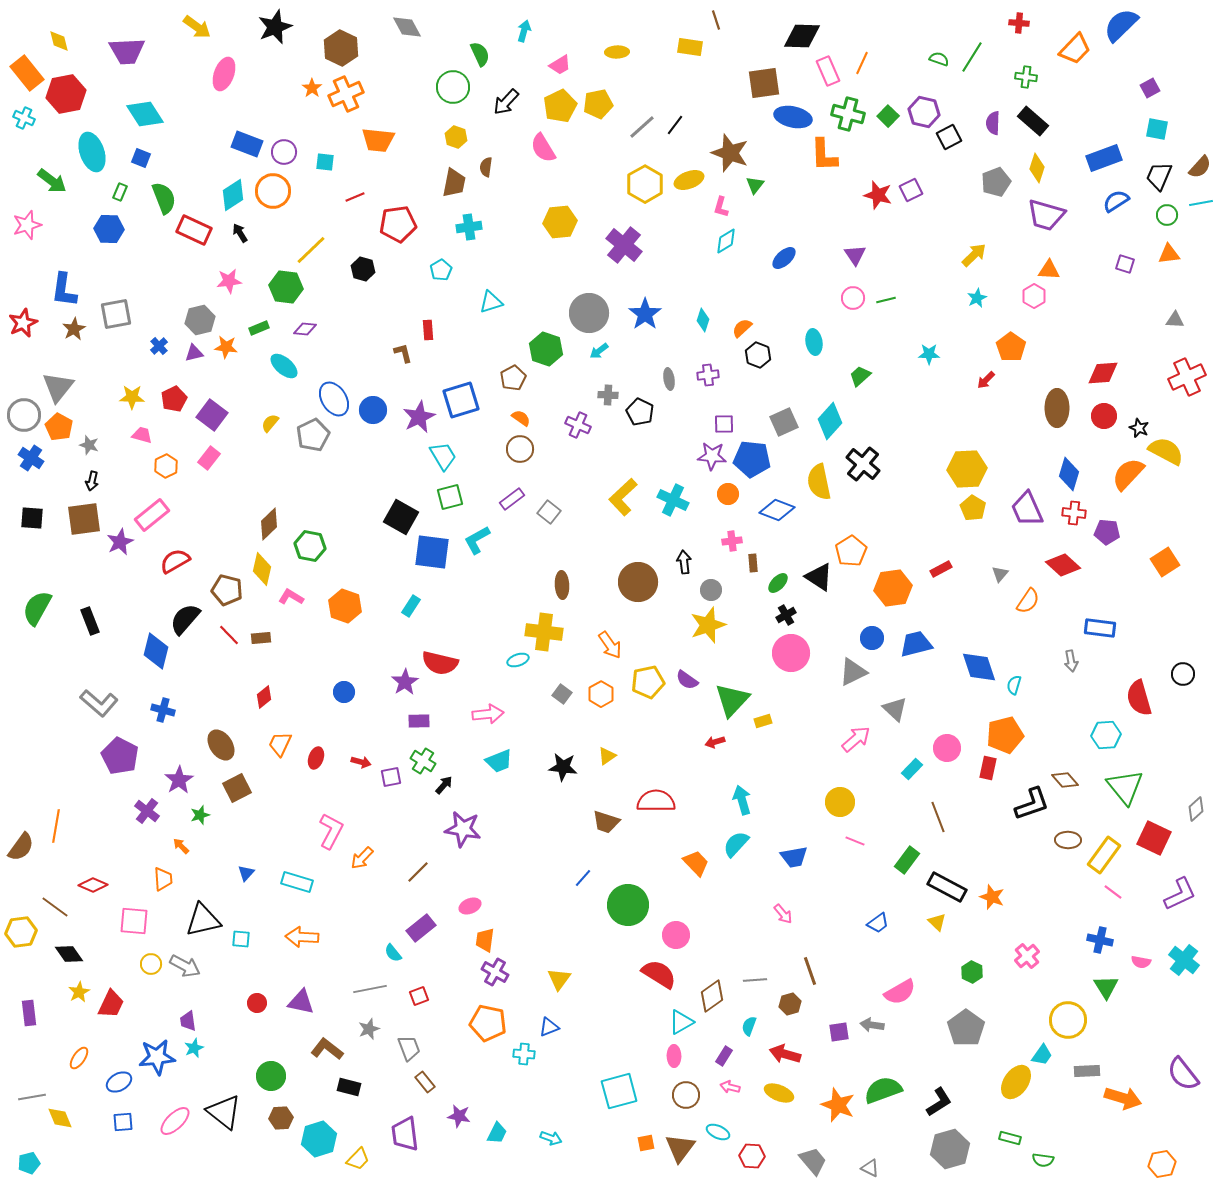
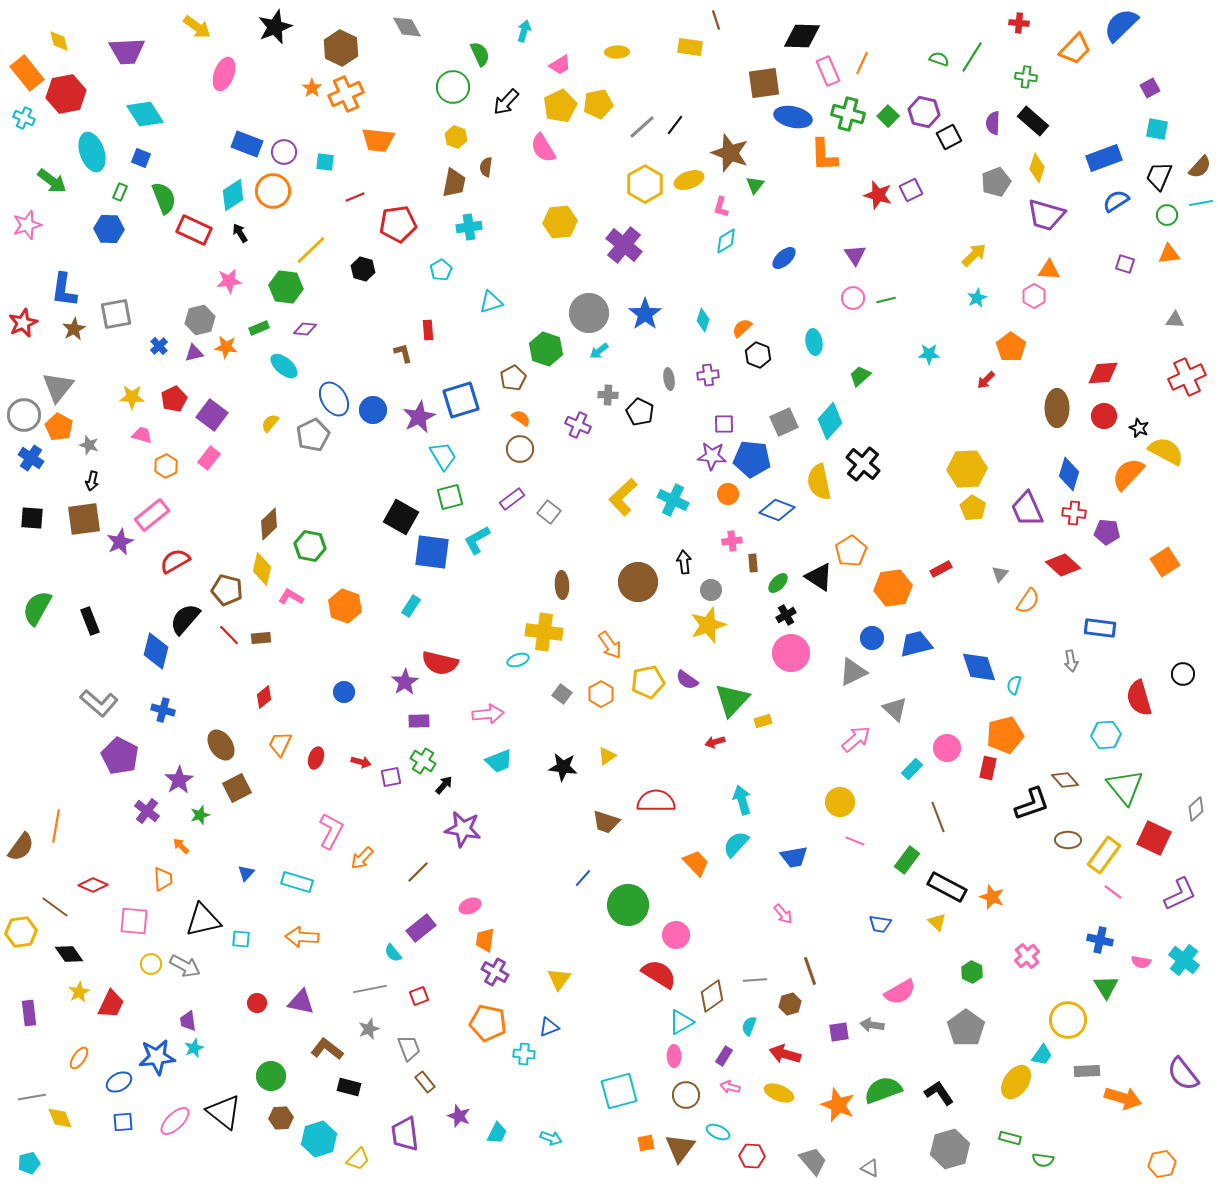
blue trapezoid at (878, 923): moved 2 px right, 1 px down; rotated 45 degrees clockwise
black L-shape at (939, 1102): moved 9 px up; rotated 92 degrees counterclockwise
purple star at (459, 1116): rotated 10 degrees clockwise
